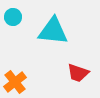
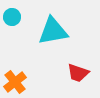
cyan circle: moved 1 px left
cyan triangle: rotated 16 degrees counterclockwise
